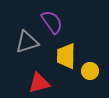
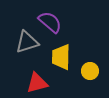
purple semicircle: moved 2 px left; rotated 15 degrees counterclockwise
yellow trapezoid: moved 5 px left, 1 px down
red triangle: moved 2 px left
